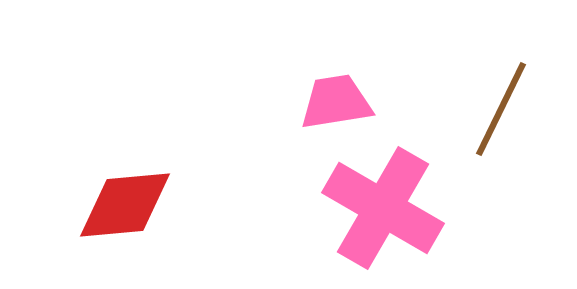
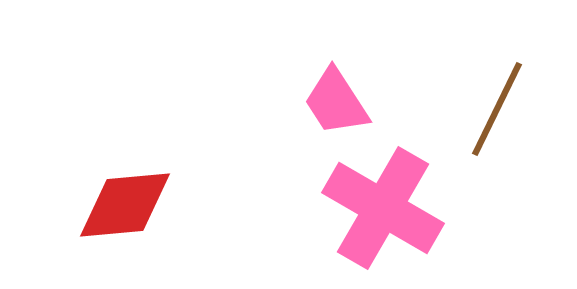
pink trapezoid: rotated 114 degrees counterclockwise
brown line: moved 4 px left
